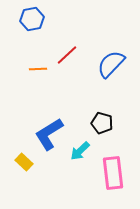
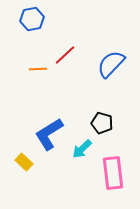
red line: moved 2 px left
cyan arrow: moved 2 px right, 2 px up
